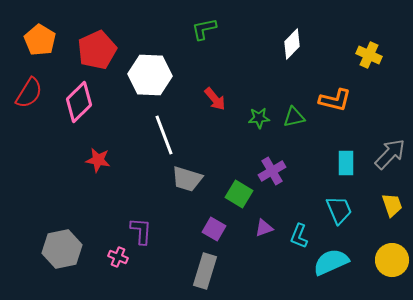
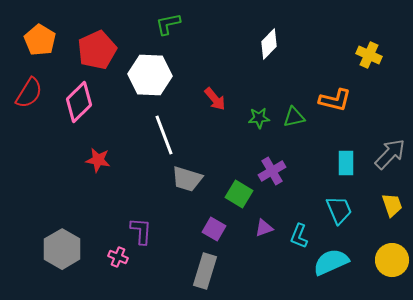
green L-shape: moved 36 px left, 5 px up
white diamond: moved 23 px left
gray hexagon: rotated 18 degrees counterclockwise
